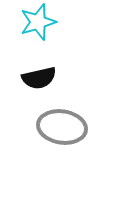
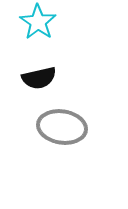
cyan star: rotated 21 degrees counterclockwise
